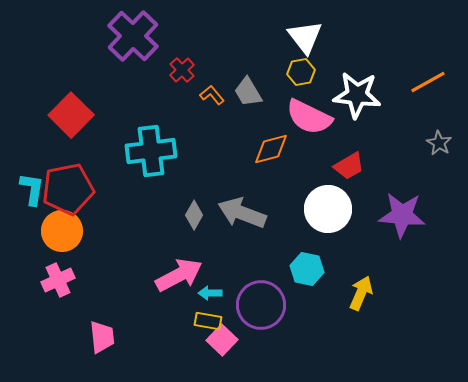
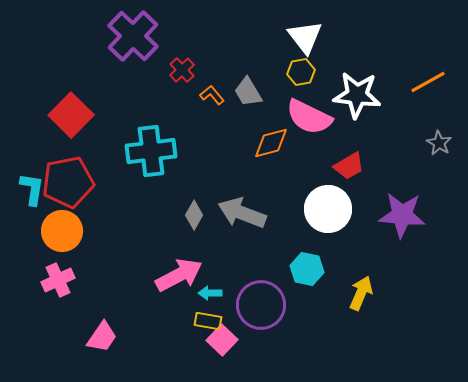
orange diamond: moved 6 px up
red pentagon: moved 7 px up
pink trapezoid: rotated 40 degrees clockwise
